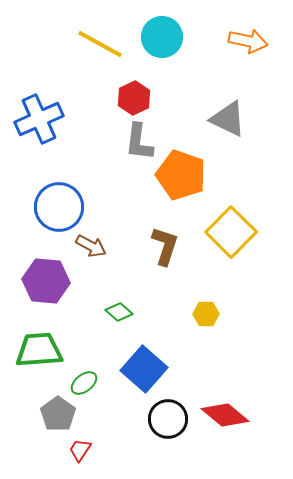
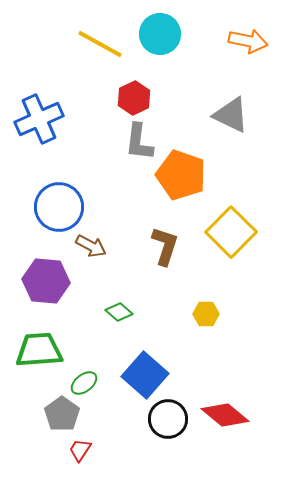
cyan circle: moved 2 px left, 3 px up
gray triangle: moved 3 px right, 4 px up
blue square: moved 1 px right, 6 px down
gray pentagon: moved 4 px right
